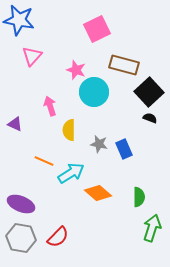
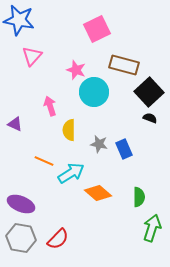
red semicircle: moved 2 px down
